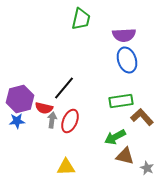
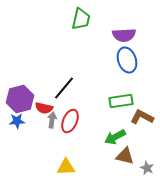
brown L-shape: rotated 20 degrees counterclockwise
